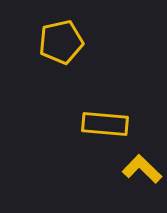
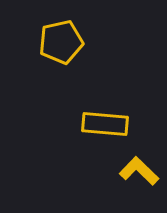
yellow L-shape: moved 3 px left, 2 px down
